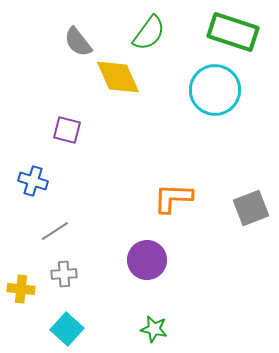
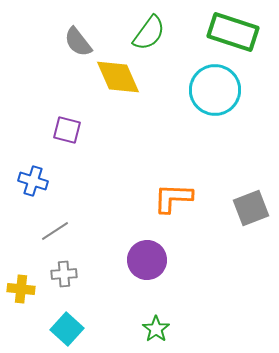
green star: moved 2 px right; rotated 24 degrees clockwise
